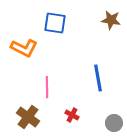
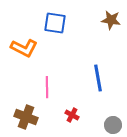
brown cross: moved 2 px left; rotated 15 degrees counterclockwise
gray circle: moved 1 px left, 2 px down
